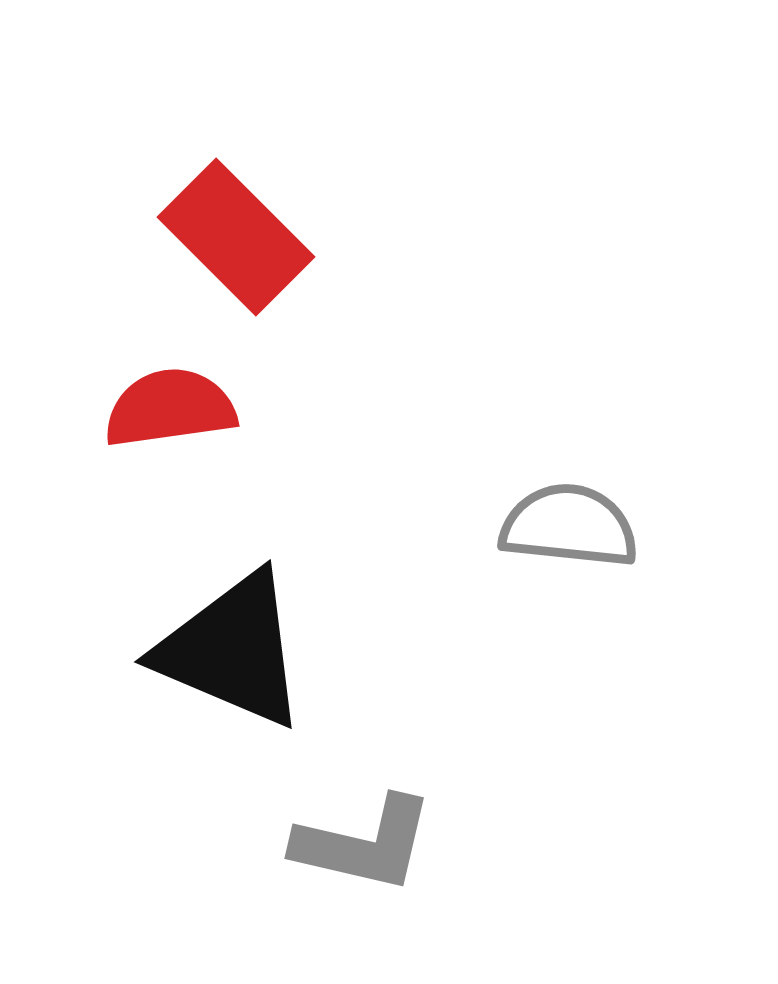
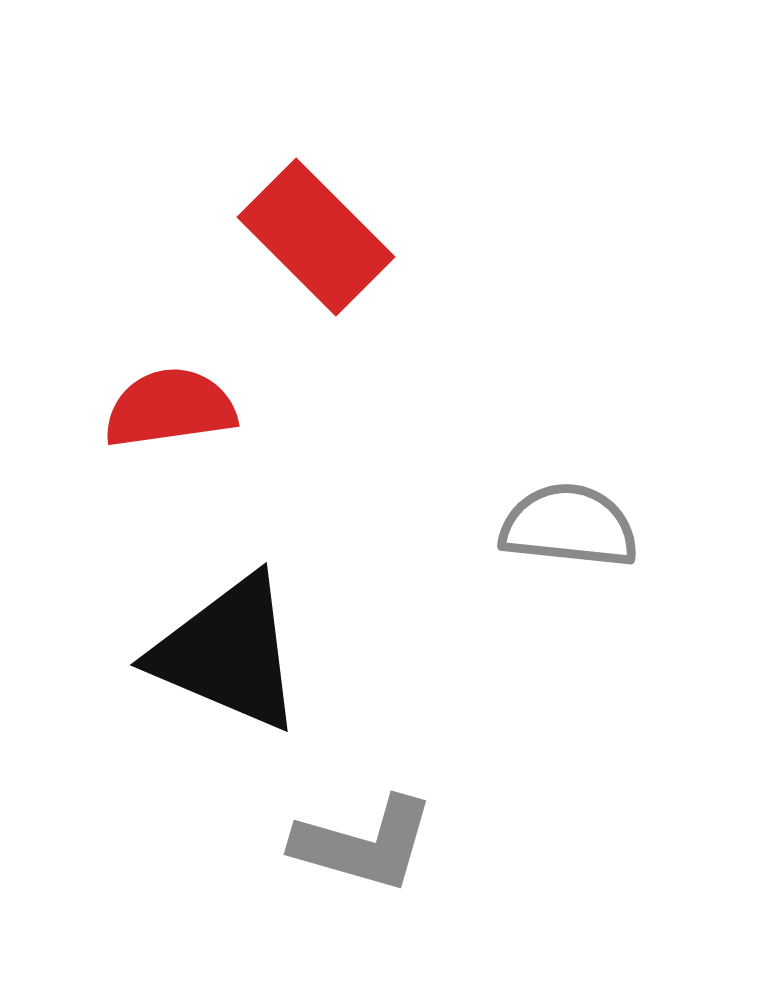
red rectangle: moved 80 px right
black triangle: moved 4 px left, 3 px down
gray L-shape: rotated 3 degrees clockwise
